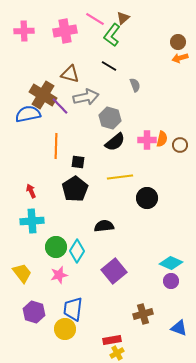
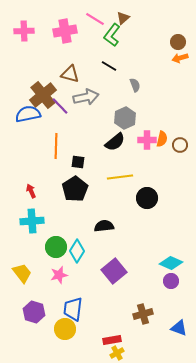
brown cross at (43, 95): rotated 20 degrees clockwise
gray hexagon at (110, 118): moved 15 px right; rotated 20 degrees clockwise
